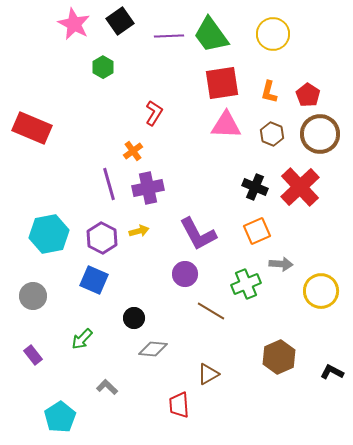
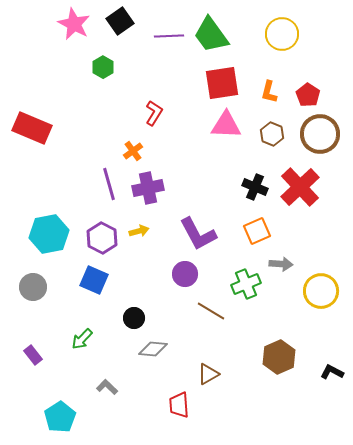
yellow circle at (273, 34): moved 9 px right
gray circle at (33, 296): moved 9 px up
